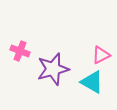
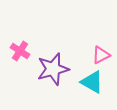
pink cross: rotated 12 degrees clockwise
